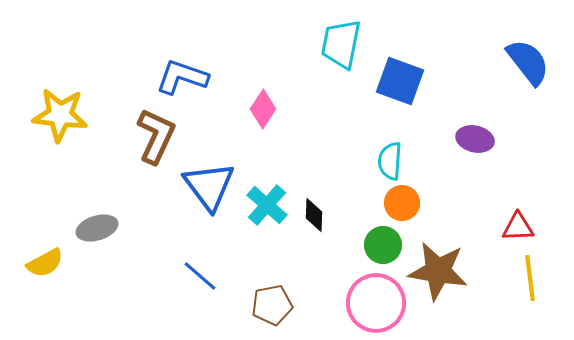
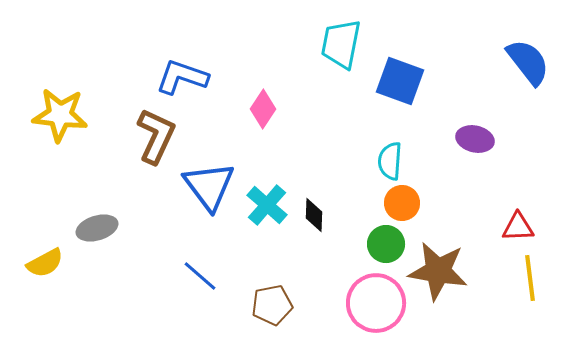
green circle: moved 3 px right, 1 px up
